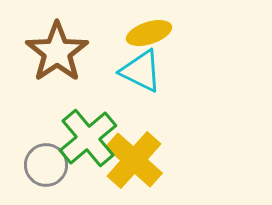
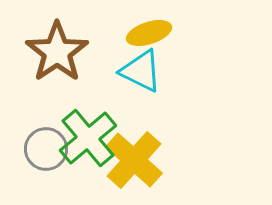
gray circle: moved 16 px up
